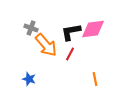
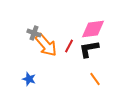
gray cross: moved 3 px right, 5 px down
black L-shape: moved 18 px right, 17 px down
red line: moved 1 px left, 8 px up
orange line: rotated 24 degrees counterclockwise
